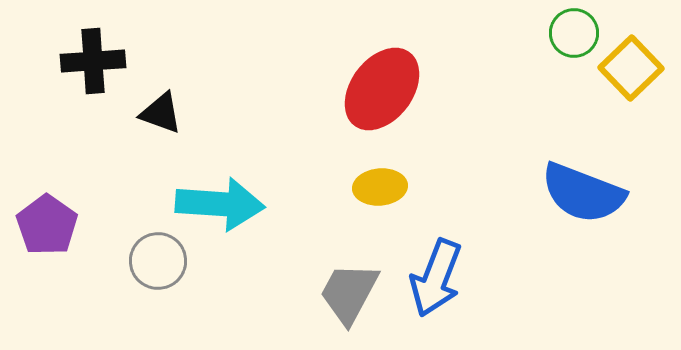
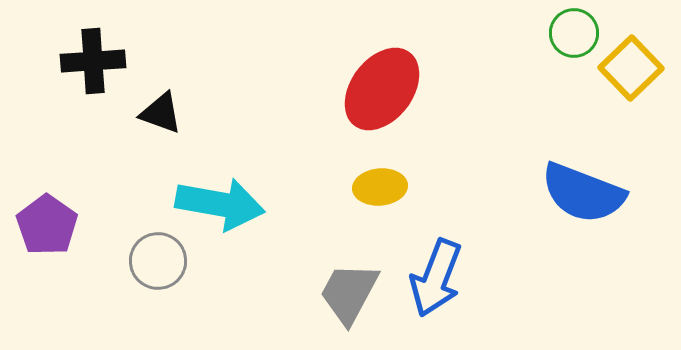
cyan arrow: rotated 6 degrees clockwise
